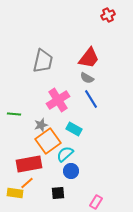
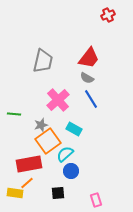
pink cross: rotated 10 degrees counterclockwise
pink rectangle: moved 2 px up; rotated 48 degrees counterclockwise
